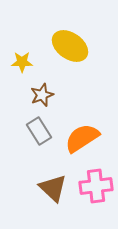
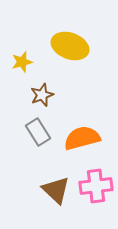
yellow ellipse: rotated 15 degrees counterclockwise
yellow star: rotated 15 degrees counterclockwise
gray rectangle: moved 1 px left, 1 px down
orange semicircle: rotated 18 degrees clockwise
brown triangle: moved 3 px right, 2 px down
